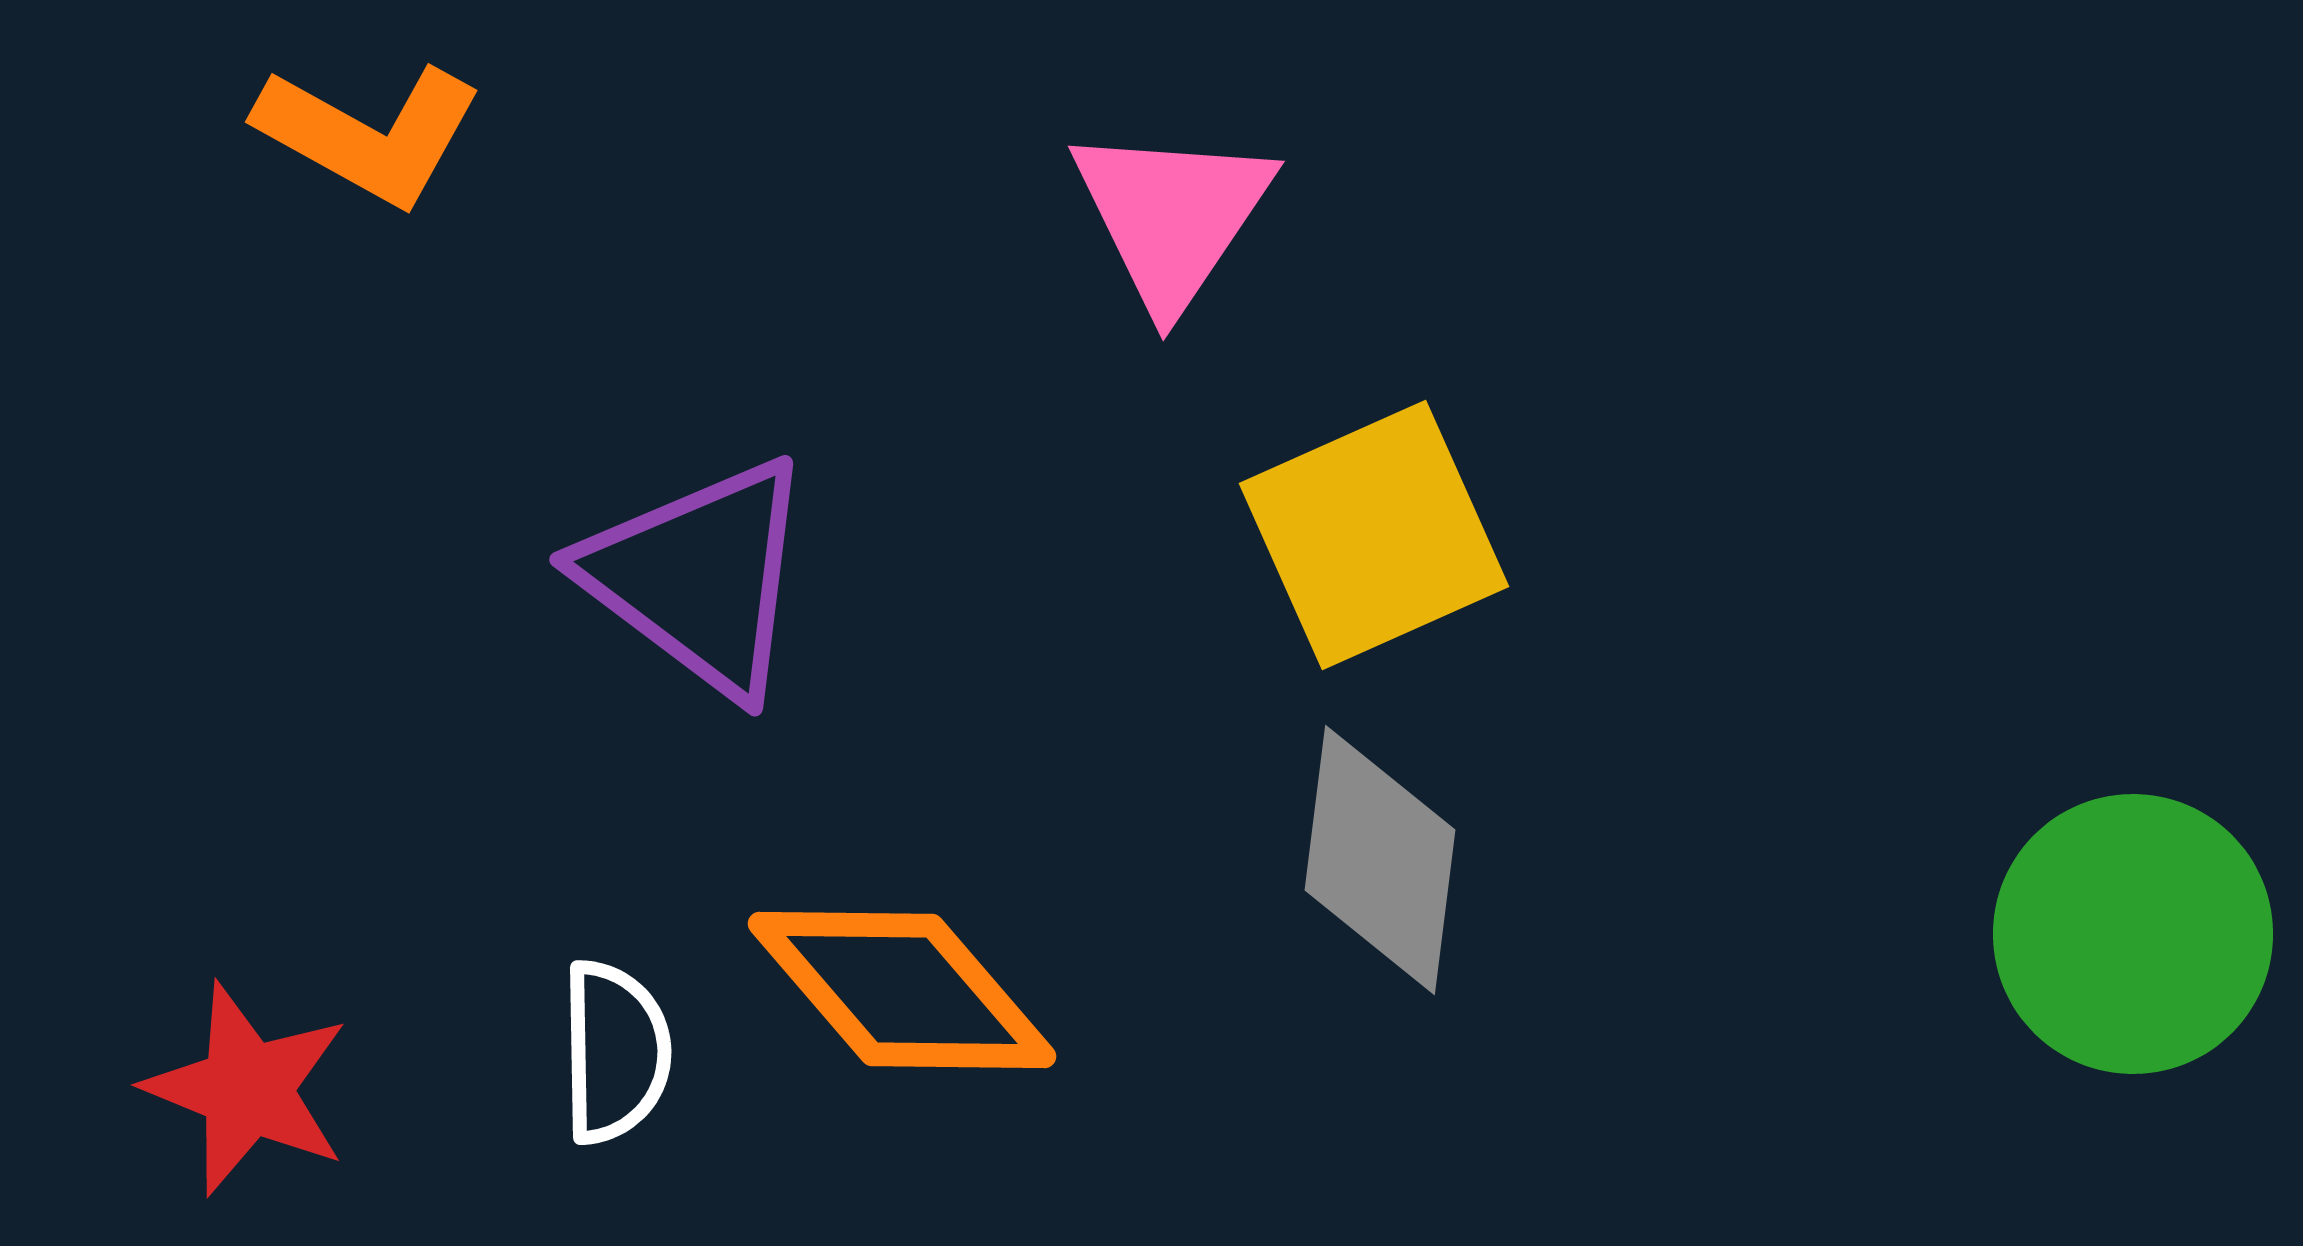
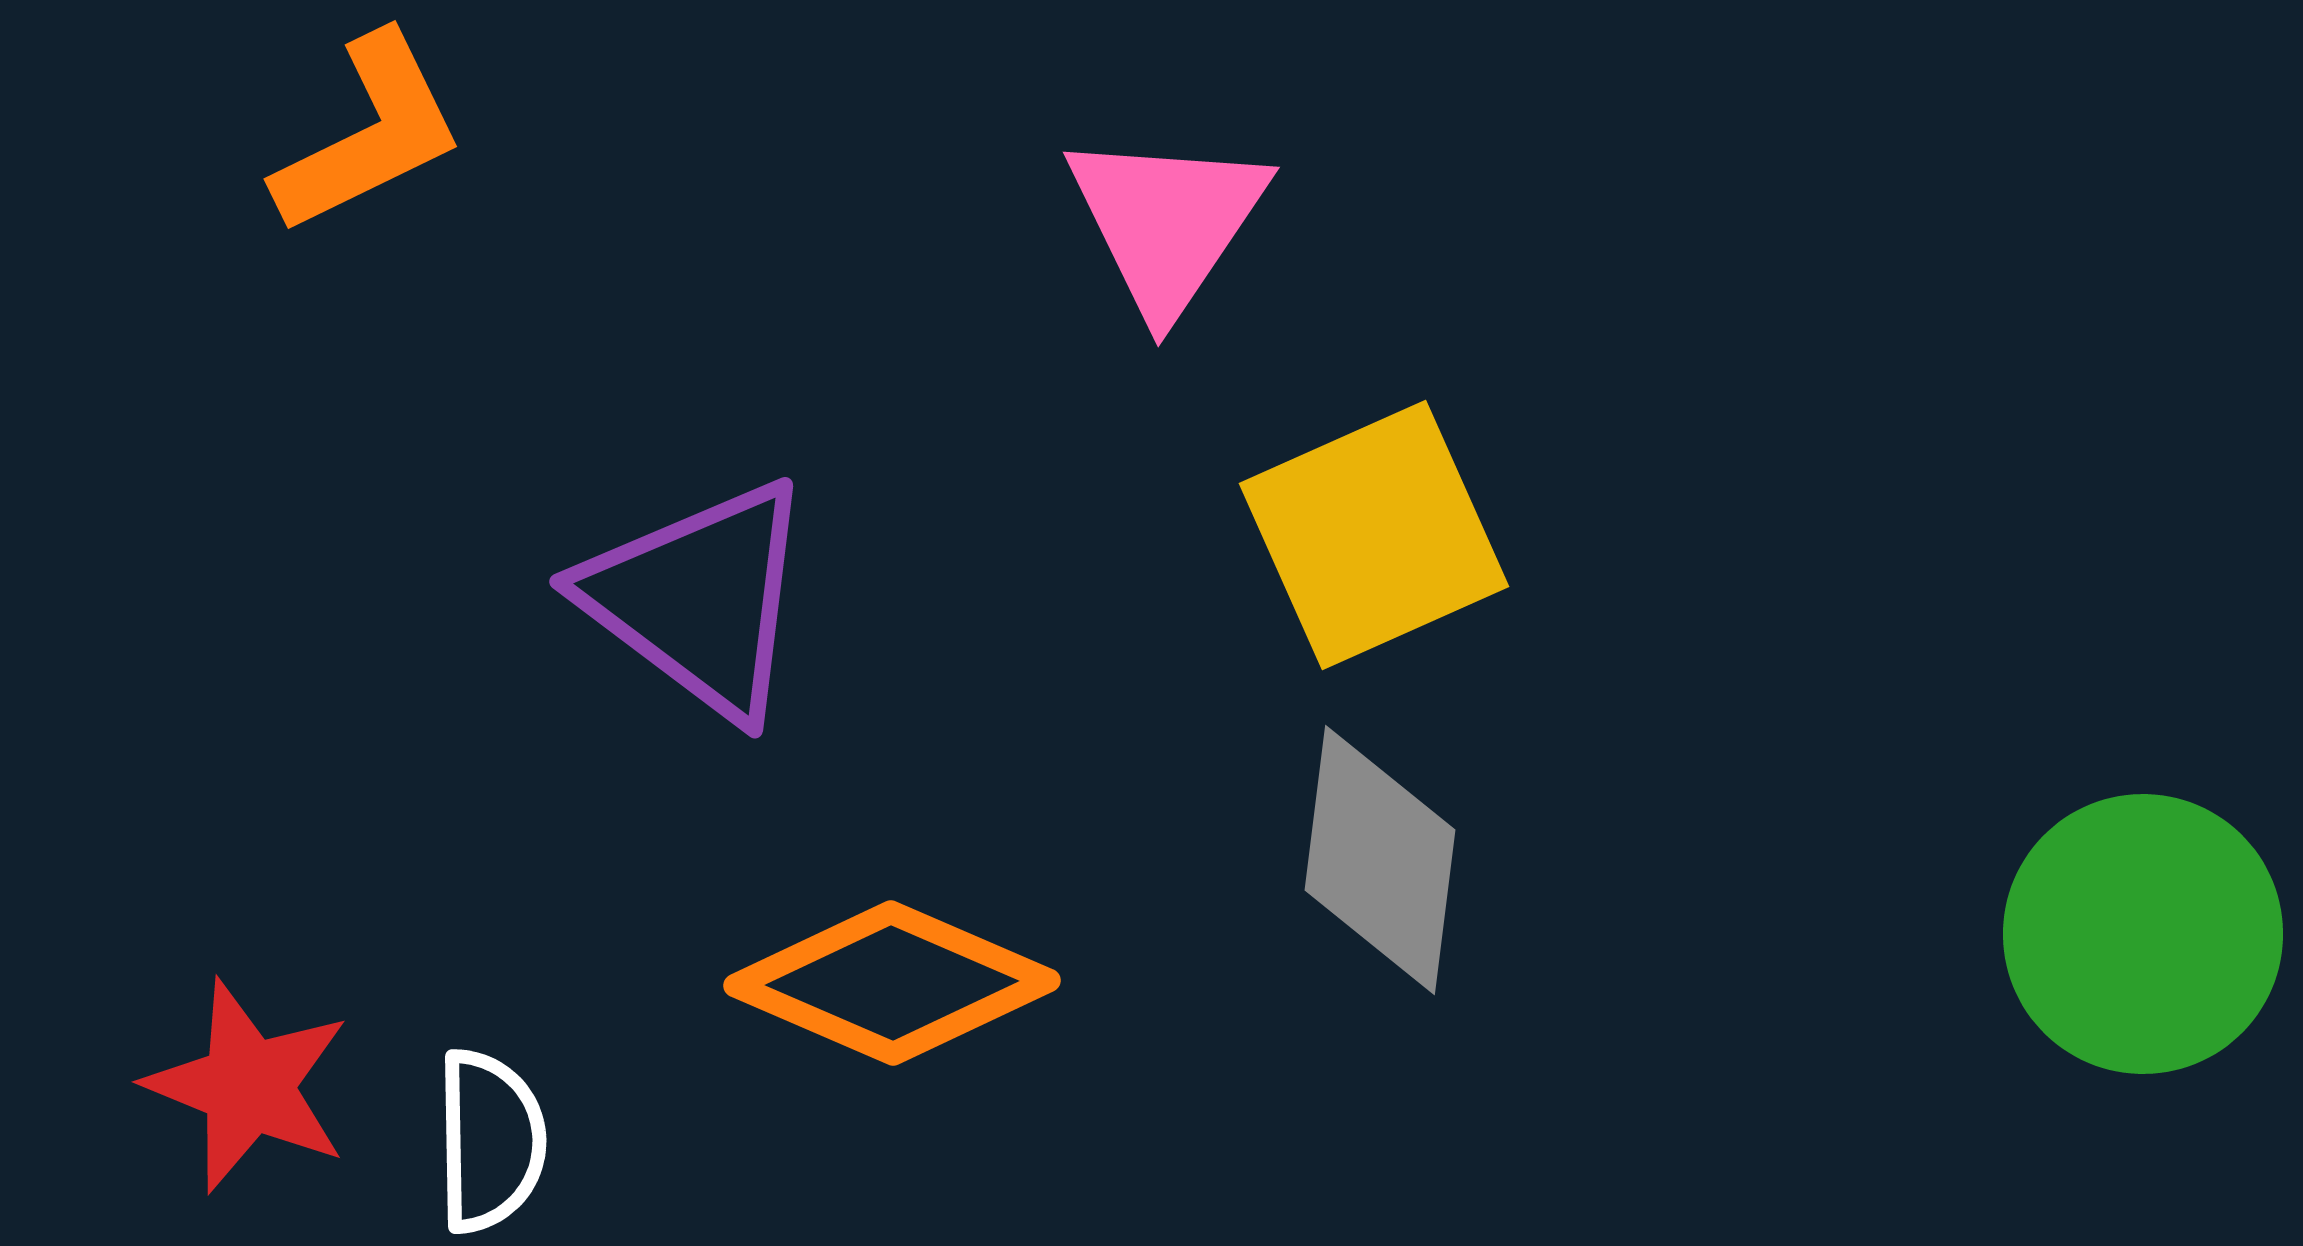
orange L-shape: rotated 55 degrees counterclockwise
pink triangle: moved 5 px left, 6 px down
purple triangle: moved 22 px down
green circle: moved 10 px right
orange diamond: moved 10 px left, 7 px up; rotated 26 degrees counterclockwise
white semicircle: moved 125 px left, 89 px down
red star: moved 1 px right, 3 px up
